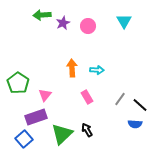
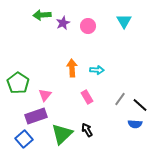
purple rectangle: moved 1 px up
